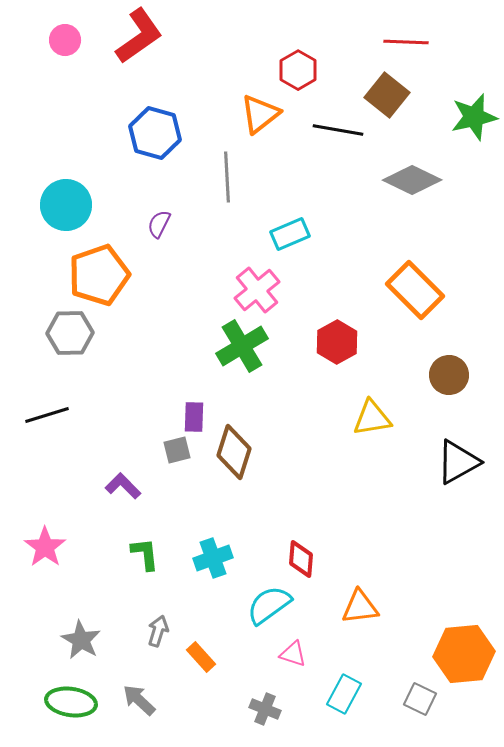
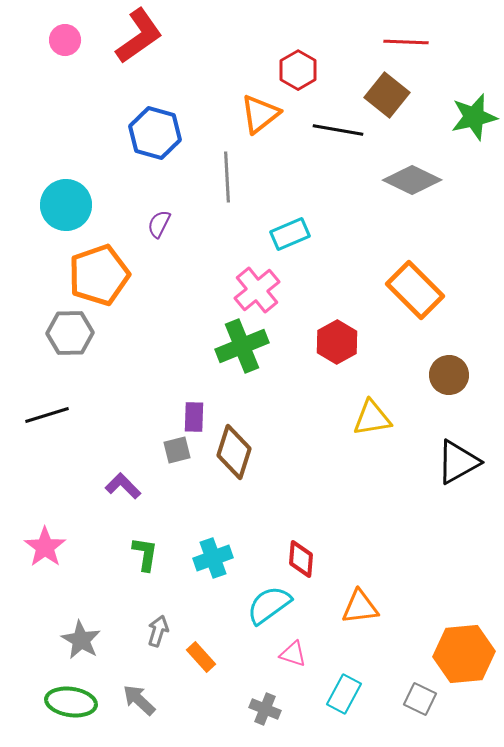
green cross at (242, 346): rotated 9 degrees clockwise
green L-shape at (145, 554): rotated 15 degrees clockwise
